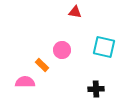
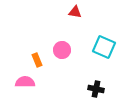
cyan square: rotated 10 degrees clockwise
orange rectangle: moved 5 px left, 5 px up; rotated 24 degrees clockwise
black cross: rotated 14 degrees clockwise
